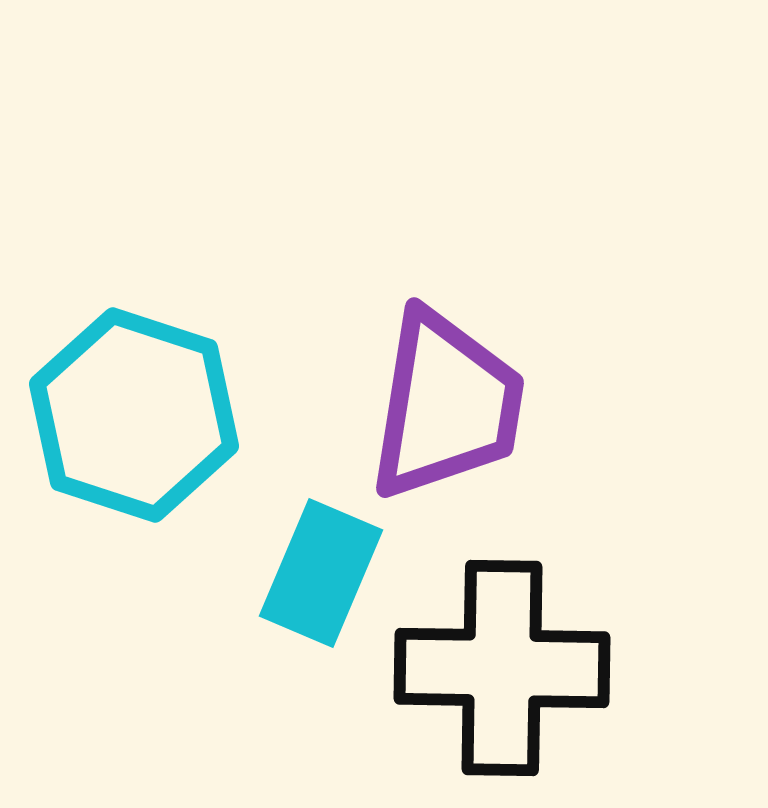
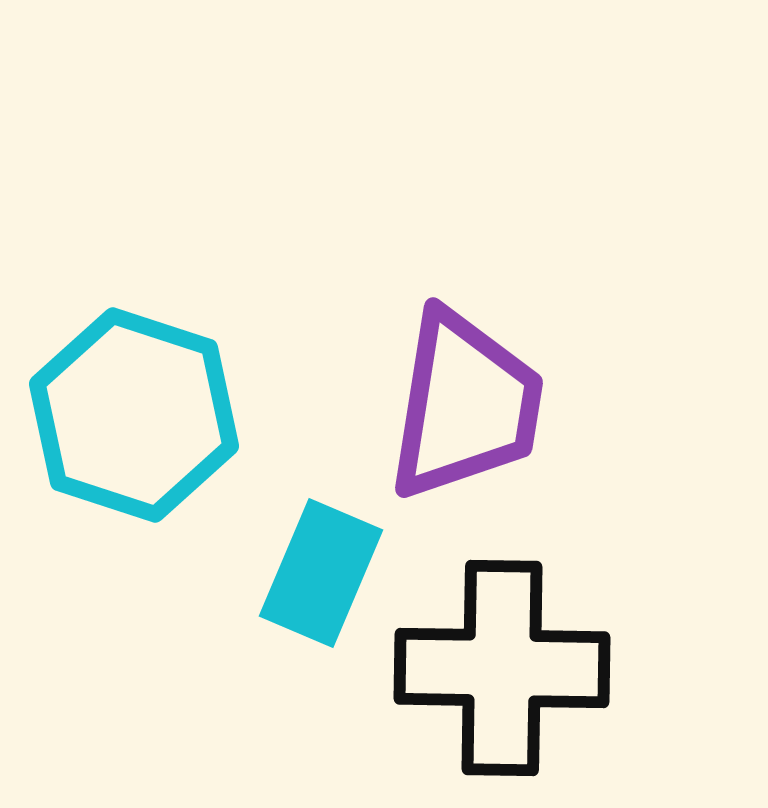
purple trapezoid: moved 19 px right
